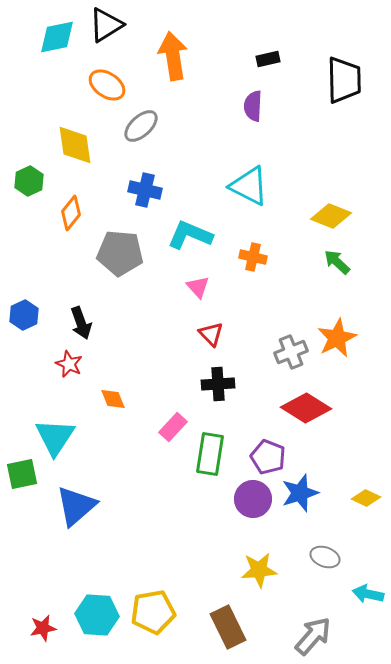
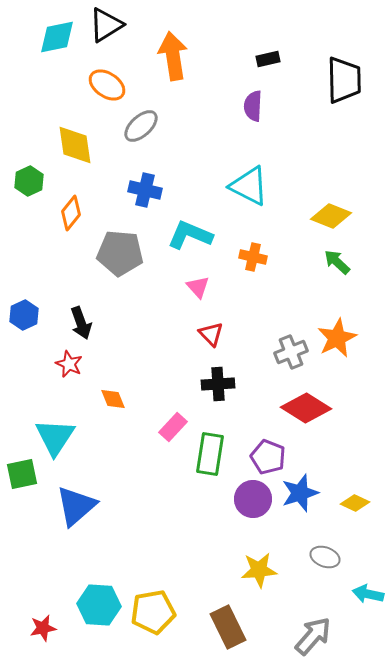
yellow diamond at (366, 498): moved 11 px left, 5 px down
cyan hexagon at (97, 615): moved 2 px right, 10 px up
